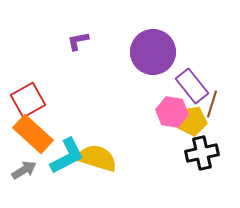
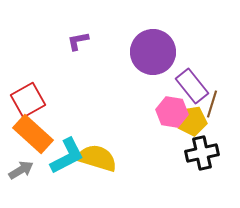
gray arrow: moved 3 px left
